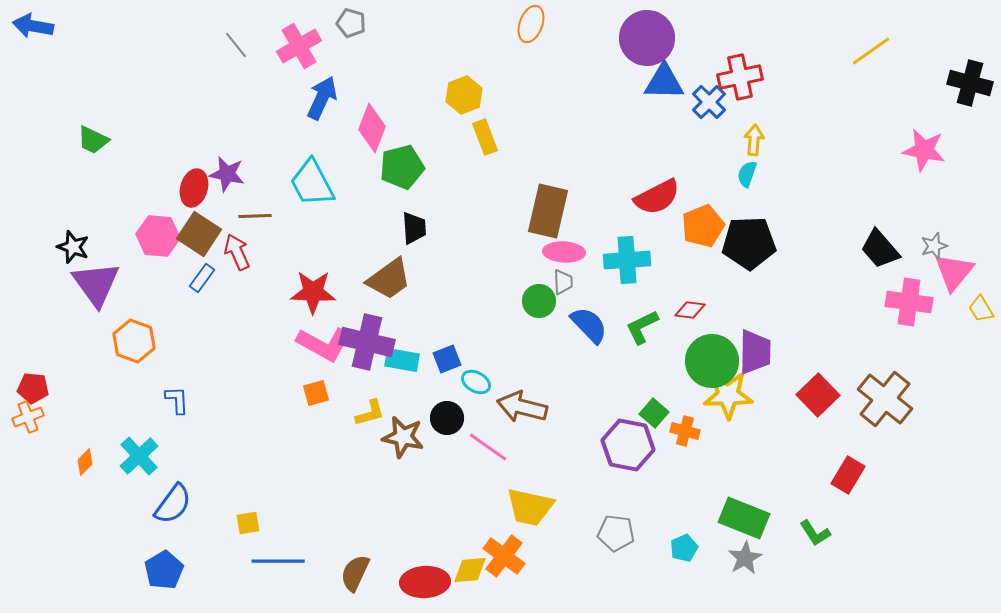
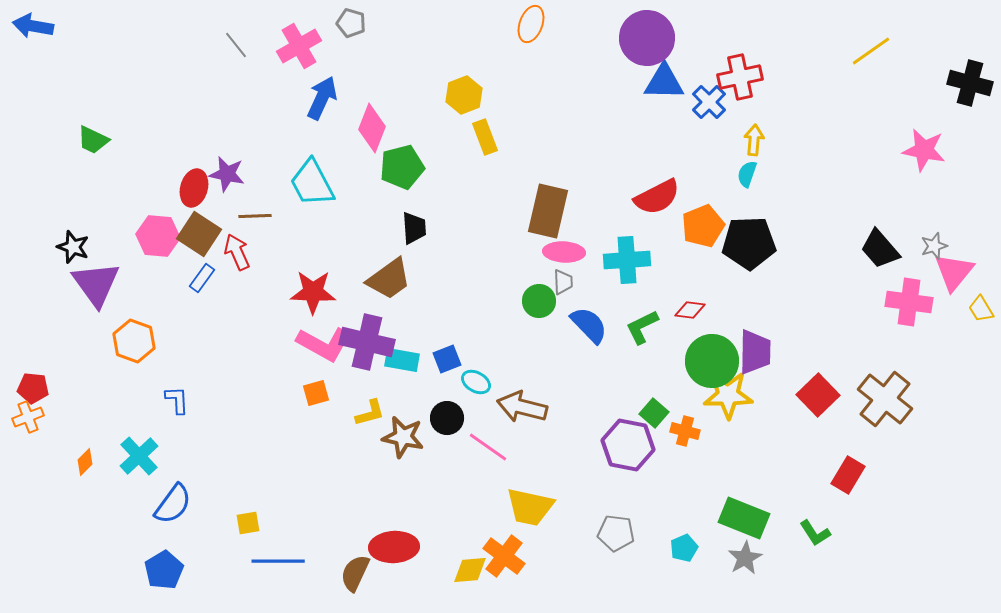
red ellipse at (425, 582): moved 31 px left, 35 px up
